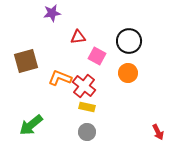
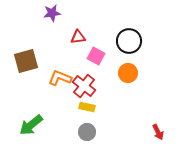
pink square: moved 1 px left
